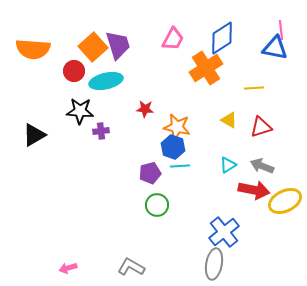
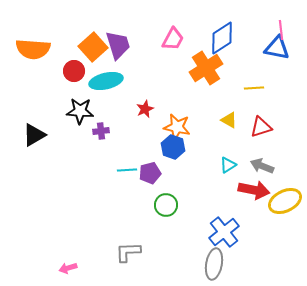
blue triangle: moved 2 px right
red star: rotated 30 degrees counterclockwise
cyan line: moved 53 px left, 4 px down
green circle: moved 9 px right
gray L-shape: moved 3 px left, 15 px up; rotated 32 degrees counterclockwise
